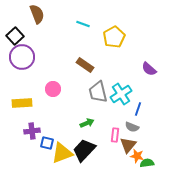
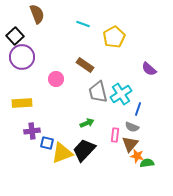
pink circle: moved 3 px right, 10 px up
brown triangle: moved 2 px right, 1 px up
